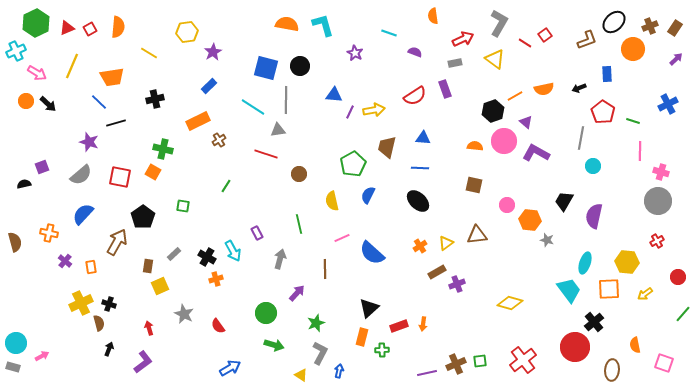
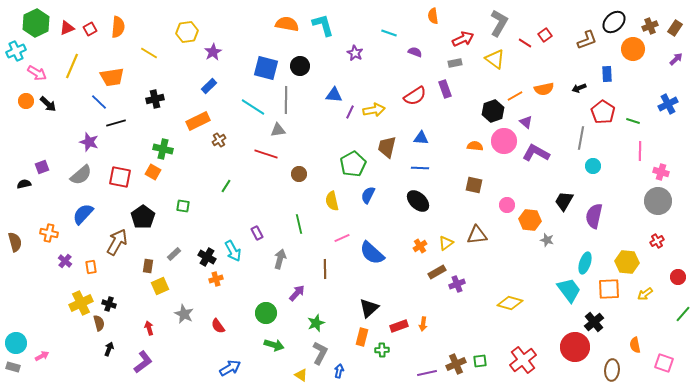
blue triangle at (423, 138): moved 2 px left
